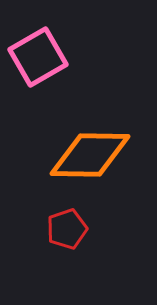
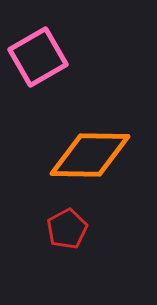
red pentagon: rotated 9 degrees counterclockwise
